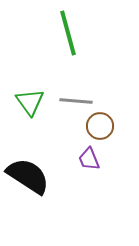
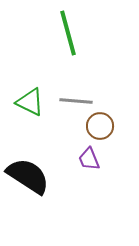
green triangle: rotated 28 degrees counterclockwise
